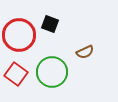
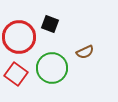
red circle: moved 2 px down
green circle: moved 4 px up
